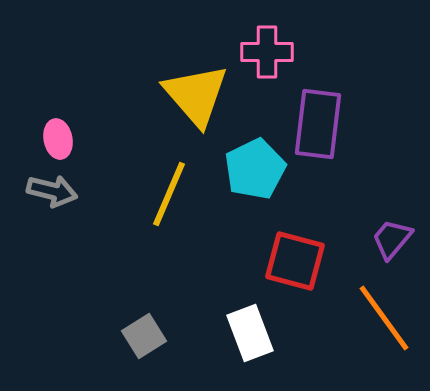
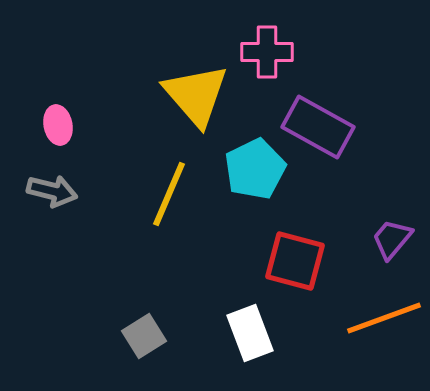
purple rectangle: moved 3 px down; rotated 68 degrees counterclockwise
pink ellipse: moved 14 px up
orange line: rotated 74 degrees counterclockwise
